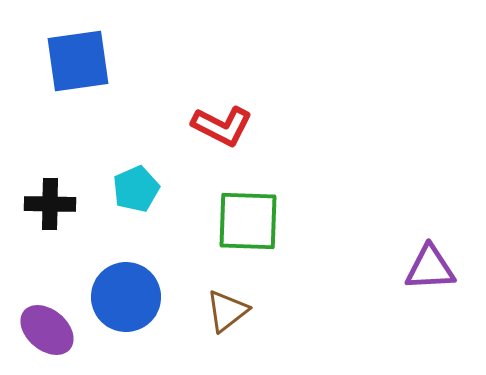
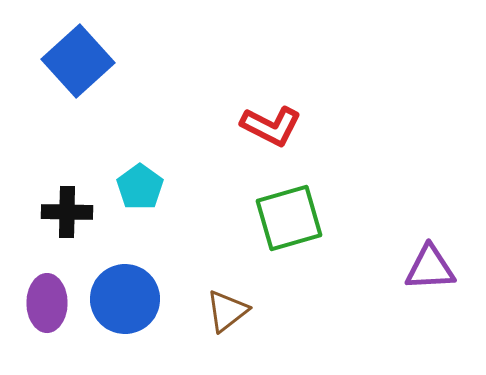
blue square: rotated 34 degrees counterclockwise
red L-shape: moved 49 px right
cyan pentagon: moved 4 px right, 2 px up; rotated 12 degrees counterclockwise
black cross: moved 17 px right, 8 px down
green square: moved 41 px right, 3 px up; rotated 18 degrees counterclockwise
blue circle: moved 1 px left, 2 px down
purple ellipse: moved 27 px up; rotated 50 degrees clockwise
